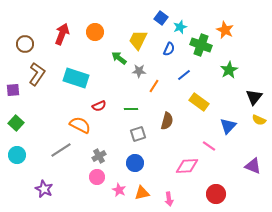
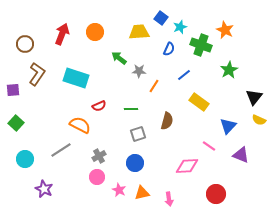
yellow trapezoid: moved 1 px right, 8 px up; rotated 60 degrees clockwise
cyan circle: moved 8 px right, 4 px down
purple triangle: moved 12 px left, 11 px up
